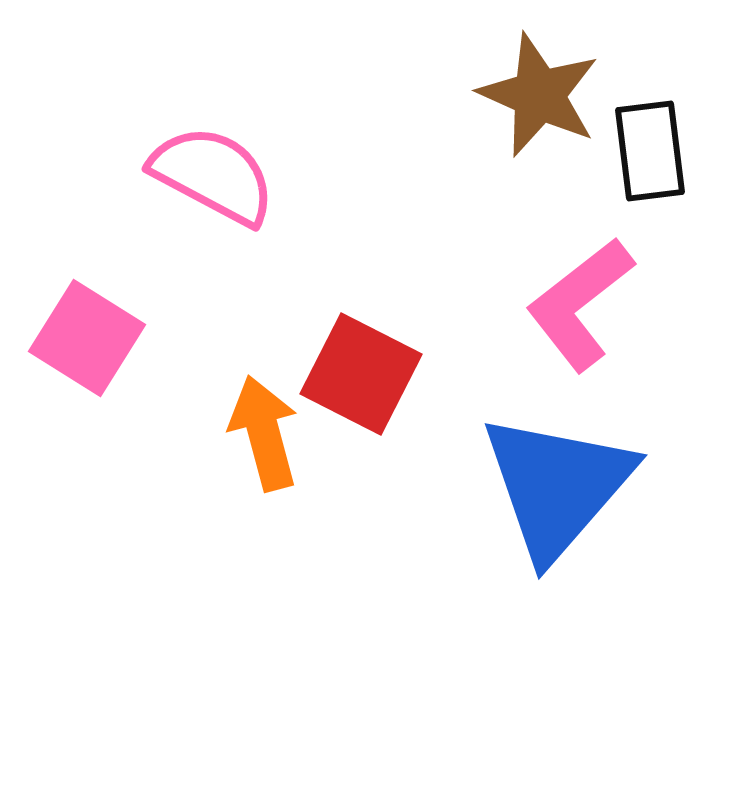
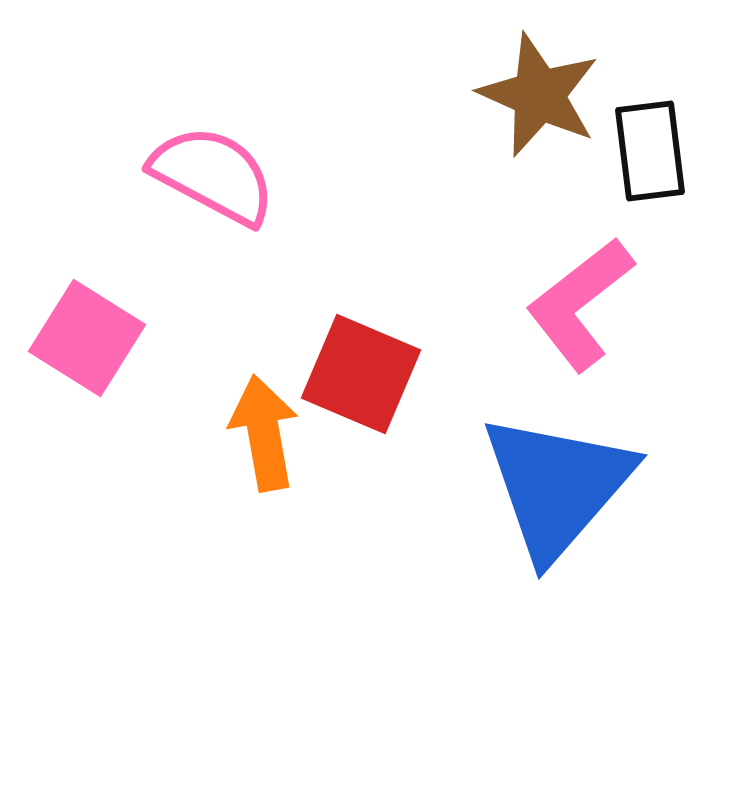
red square: rotated 4 degrees counterclockwise
orange arrow: rotated 5 degrees clockwise
